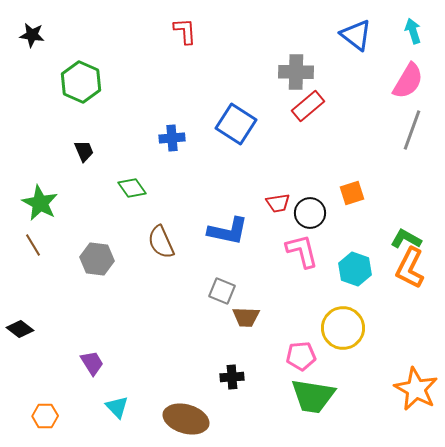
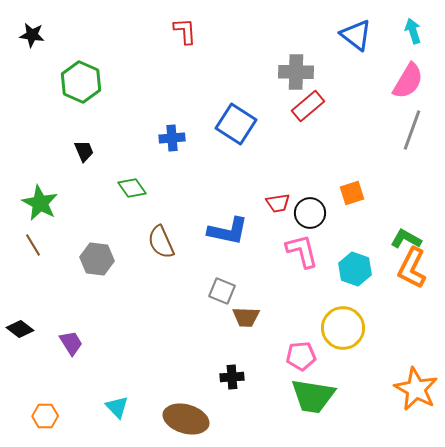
orange L-shape: moved 2 px right
purple trapezoid: moved 21 px left, 20 px up
